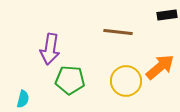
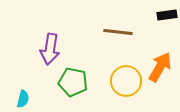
orange arrow: rotated 20 degrees counterclockwise
green pentagon: moved 3 px right, 2 px down; rotated 8 degrees clockwise
